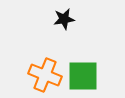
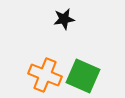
green square: rotated 24 degrees clockwise
